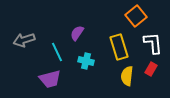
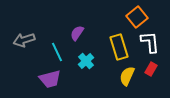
orange square: moved 1 px right, 1 px down
white L-shape: moved 3 px left, 1 px up
cyan cross: rotated 35 degrees clockwise
yellow semicircle: rotated 18 degrees clockwise
